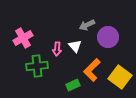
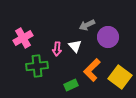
green rectangle: moved 2 px left
